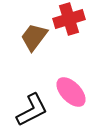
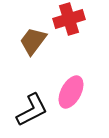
brown trapezoid: moved 1 px left, 4 px down
pink ellipse: rotated 72 degrees clockwise
